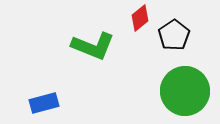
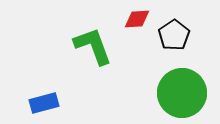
red diamond: moved 3 px left, 1 px down; rotated 36 degrees clockwise
green L-shape: rotated 132 degrees counterclockwise
green circle: moved 3 px left, 2 px down
